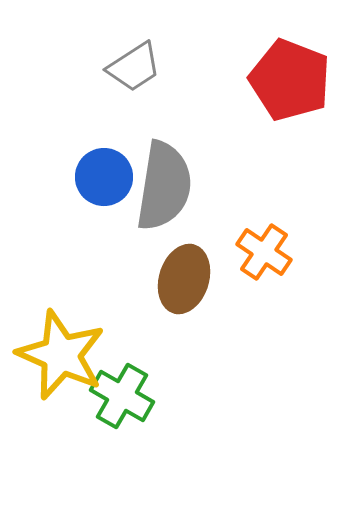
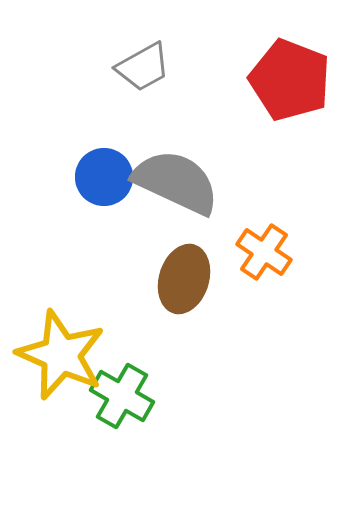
gray trapezoid: moved 9 px right; rotated 4 degrees clockwise
gray semicircle: moved 12 px right, 4 px up; rotated 74 degrees counterclockwise
